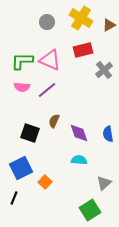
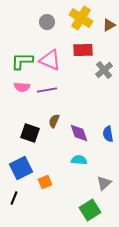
red rectangle: rotated 12 degrees clockwise
purple line: rotated 30 degrees clockwise
orange square: rotated 24 degrees clockwise
